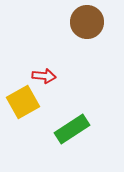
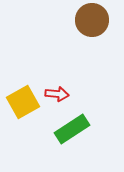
brown circle: moved 5 px right, 2 px up
red arrow: moved 13 px right, 18 px down
